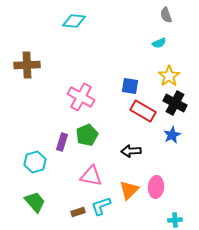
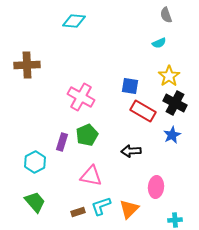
cyan hexagon: rotated 10 degrees counterclockwise
orange triangle: moved 19 px down
